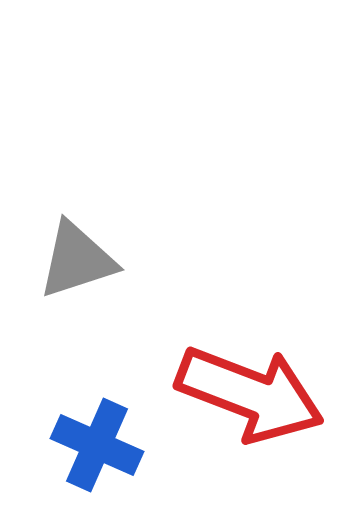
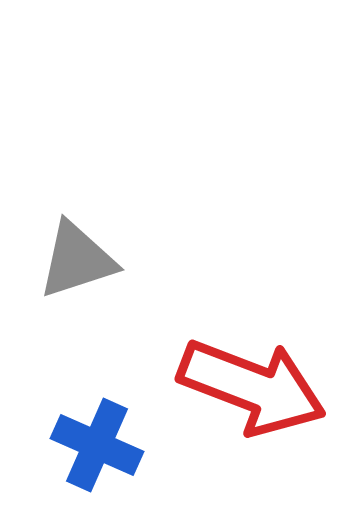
red arrow: moved 2 px right, 7 px up
